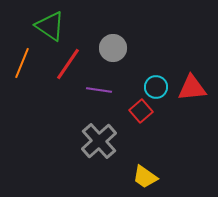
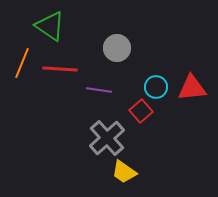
gray circle: moved 4 px right
red line: moved 8 px left, 5 px down; rotated 60 degrees clockwise
gray cross: moved 8 px right, 3 px up
yellow trapezoid: moved 21 px left, 5 px up
